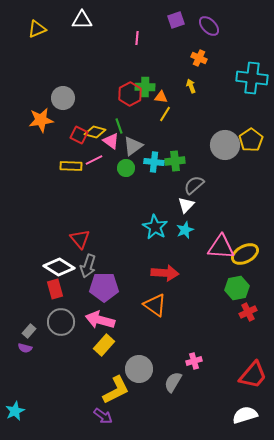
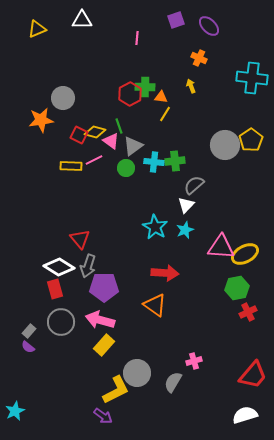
purple semicircle at (25, 348): moved 3 px right, 1 px up; rotated 24 degrees clockwise
gray circle at (139, 369): moved 2 px left, 4 px down
